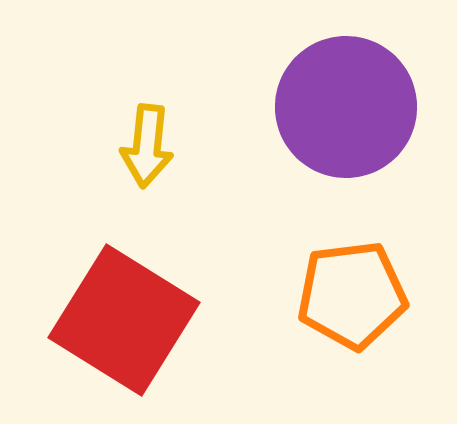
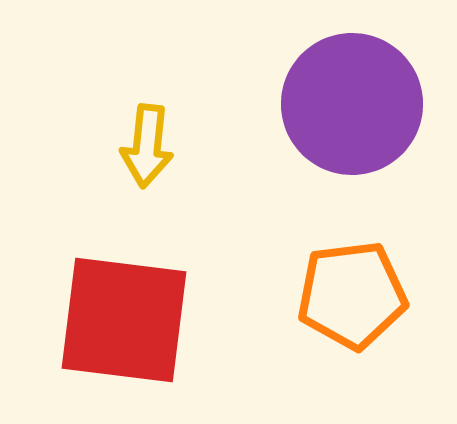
purple circle: moved 6 px right, 3 px up
red square: rotated 25 degrees counterclockwise
